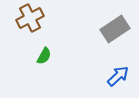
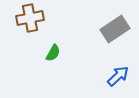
brown cross: rotated 16 degrees clockwise
green semicircle: moved 9 px right, 3 px up
